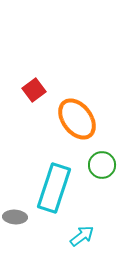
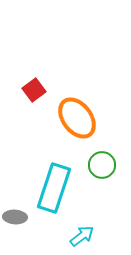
orange ellipse: moved 1 px up
